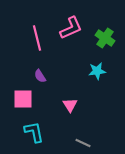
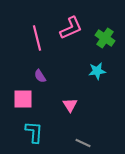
cyan L-shape: rotated 15 degrees clockwise
